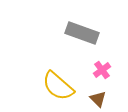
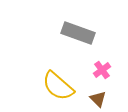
gray rectangle: moved 4 px left
